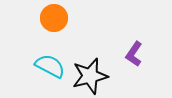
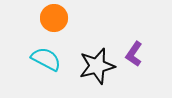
cyan semicircle: moved 4 px left, 7 px up
black star: moved 7 px right, 10 px up
